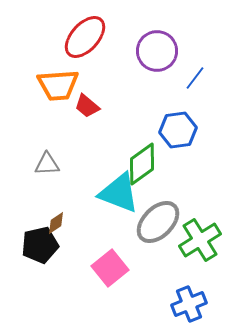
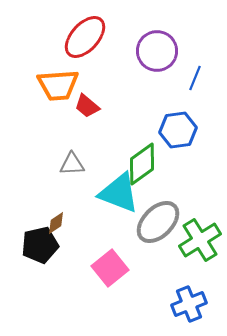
blue line: rotated 15 degrees counterclockwise
gray triangle: moved 25 px right
